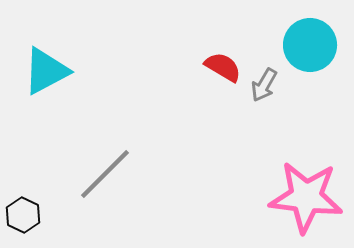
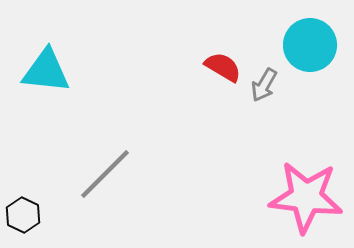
cyan triangle: rotated 34 degrees clockwise
